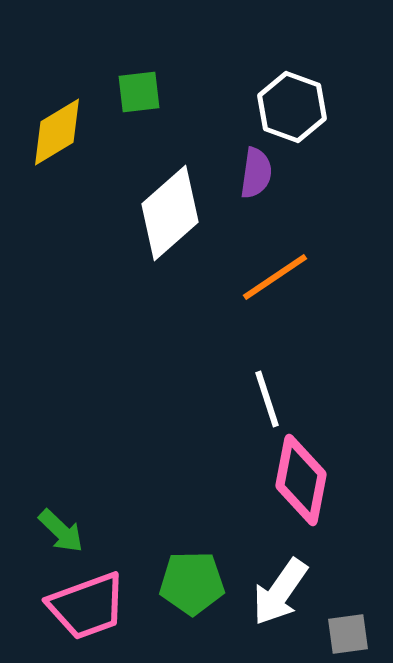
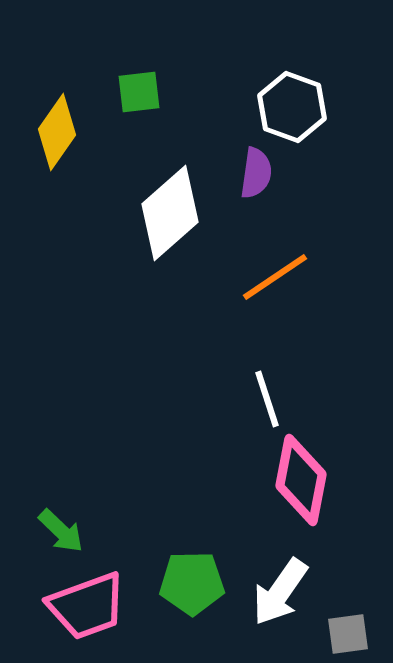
yellow diamond: rotated 24 degrees counterclockwise
